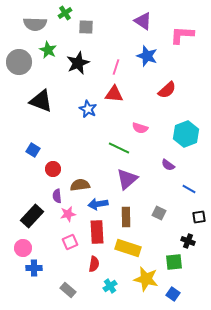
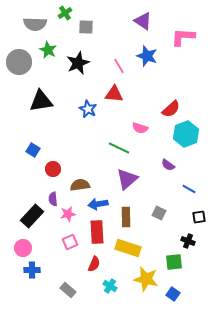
pink L-shape at (182, 35): moved 1 px right, 2 px down
pink line at (116, 67): moved 3 px right, 1 px up; rotated 49 degrees counterclockwise
red semicircle at (167, 90): moved 4 px right, 19 px down
black triangle at (41, 101): rotated 30 degrees counterclockwise
purple semicircle at (57, 196): moved 4 px left, 3 px down
red semicircle at (94, 264): rotated 14 degrees clockwise
blue cross at (34, 268): moved 2 px left, 2 px down
cyan cross at (110, 286): rotated 24 degrees counterclockwise
